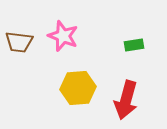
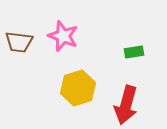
green rectangle: moved 7 px down
yellow hexagon: rotated 12 degrees counterclockwise
red arrow: moved 5 px down
